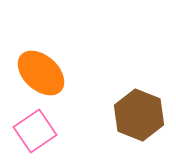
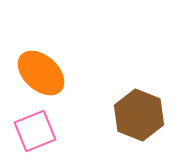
pink square: rotated 12 degrees clockwise
